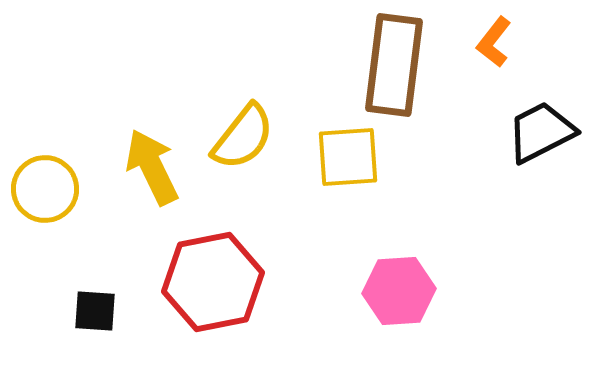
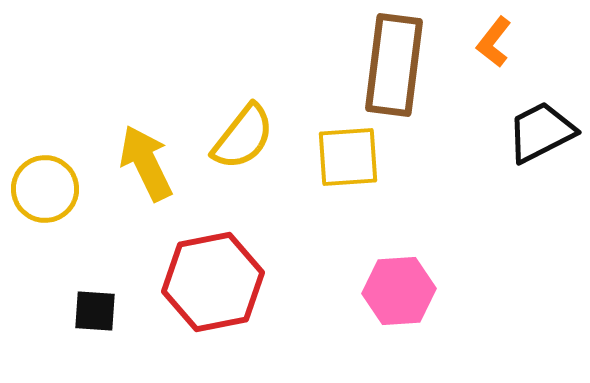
yellow arrow: moved 6 px left, 4 px up
